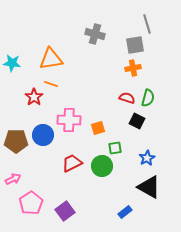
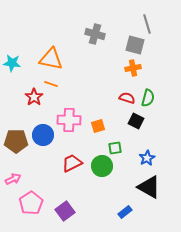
gray square: rotated 24 degrees clockwise
orange triangle: rotated 20 degrees clockwise
black square: moved 1 px left
orange square: moved 2 px up
